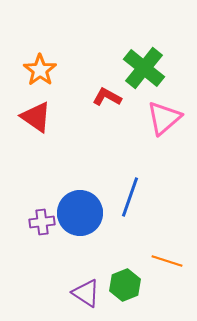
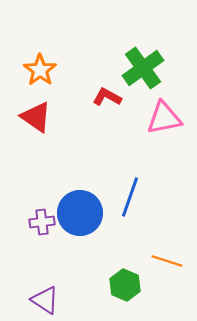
green cross: moved 1 px left; rotated 15 degrees clockwise
pink triangle: rotated 30 degrees clockwise
green hexagon: rotated 16 degrees counterclockwise
purple triangle: moved 41 px left, 7 px down
